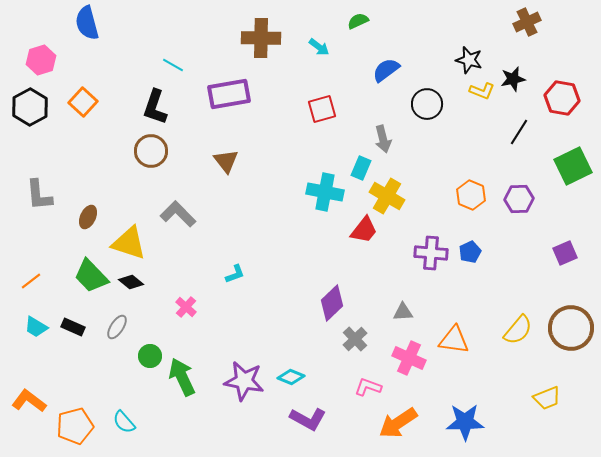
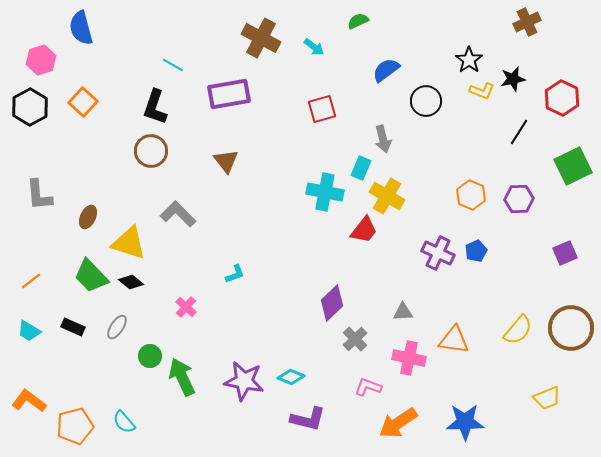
blue semicircle at (87, 23): moved 6 px left, 5 px down
brown cross at (261, 38): rotated 27 degrees clockwise
cyan arrow at (319, 47): moved 5 px left
black star at (469, 60): rotated 20 degrees clockwise
red hexagon at (562, 98): rotated 16 degrees clockwise
black circle at (427, 104): moved 1 px left, 3 px up
blue pentagon at (470, 252): moved 6 px right, 1 px up
purple cross at (431, 253): moved 7 px right; rotated 20 degrees clockwise
cyan trapezoid at (36, 327): moved 7 px left, 4 px down
pink cross at (409, 358): rotated 12 degrees counterclockwise
purple L-shape at (308, 419): rotated 15 degrees counterclockwise
